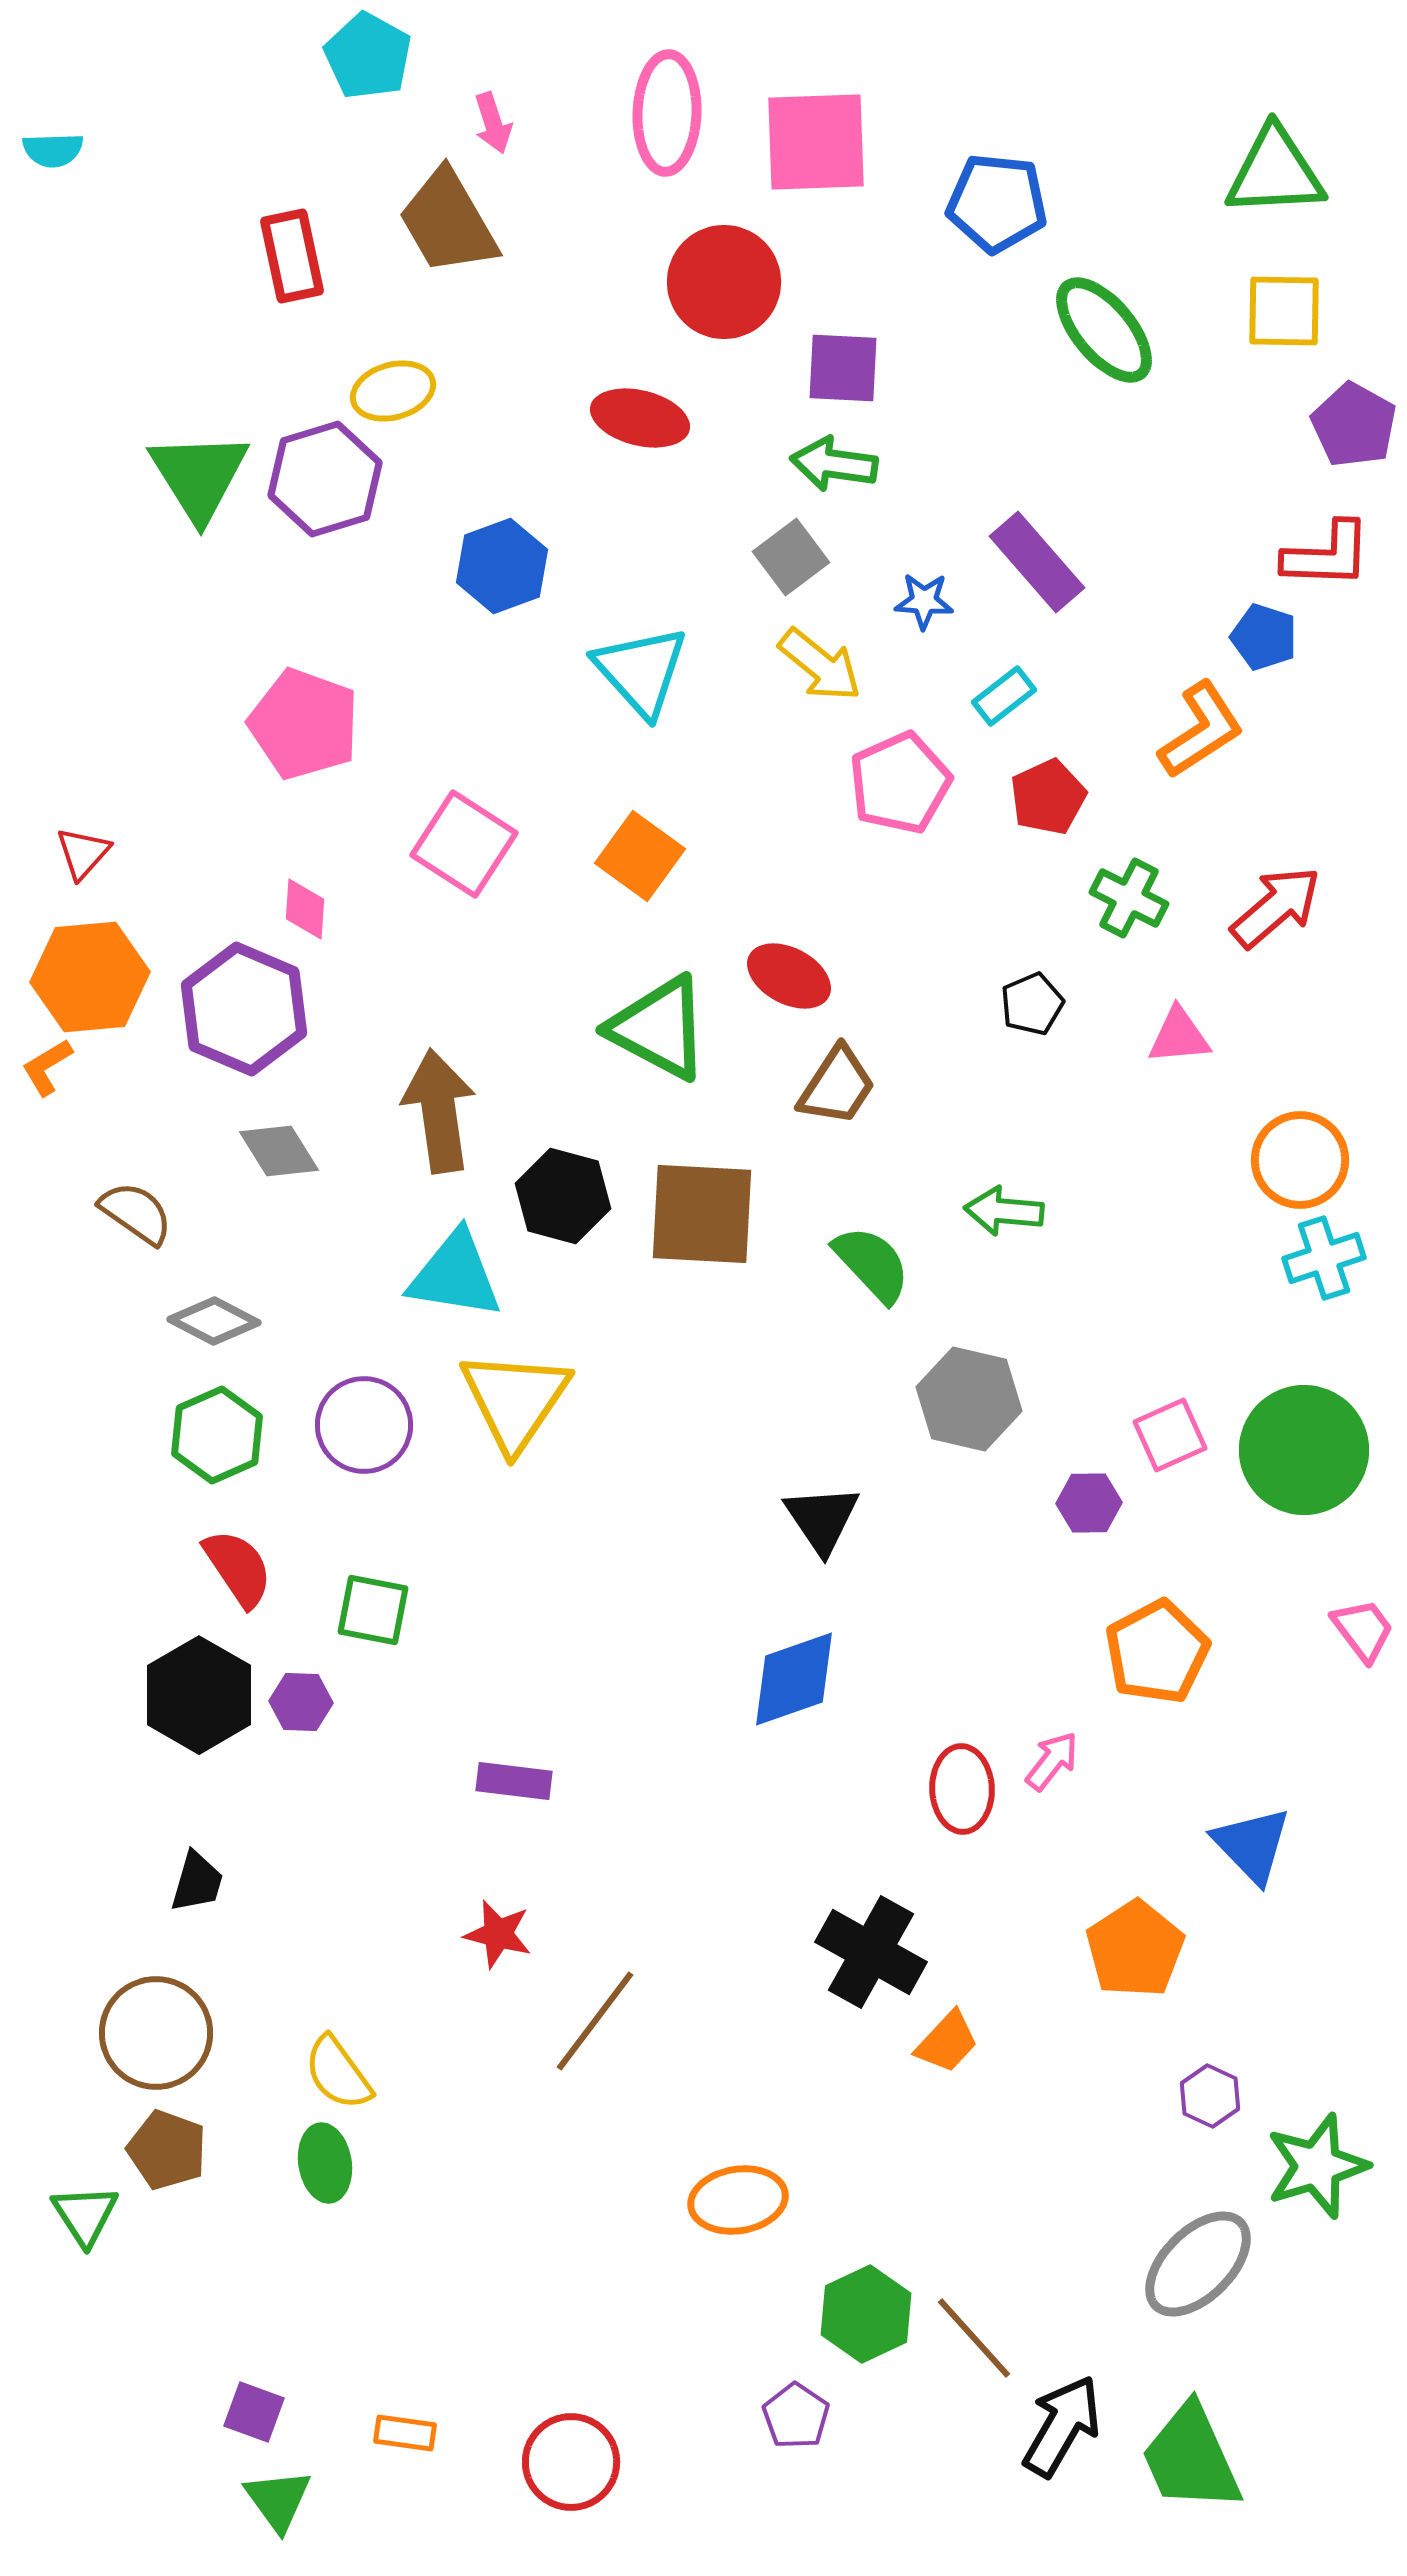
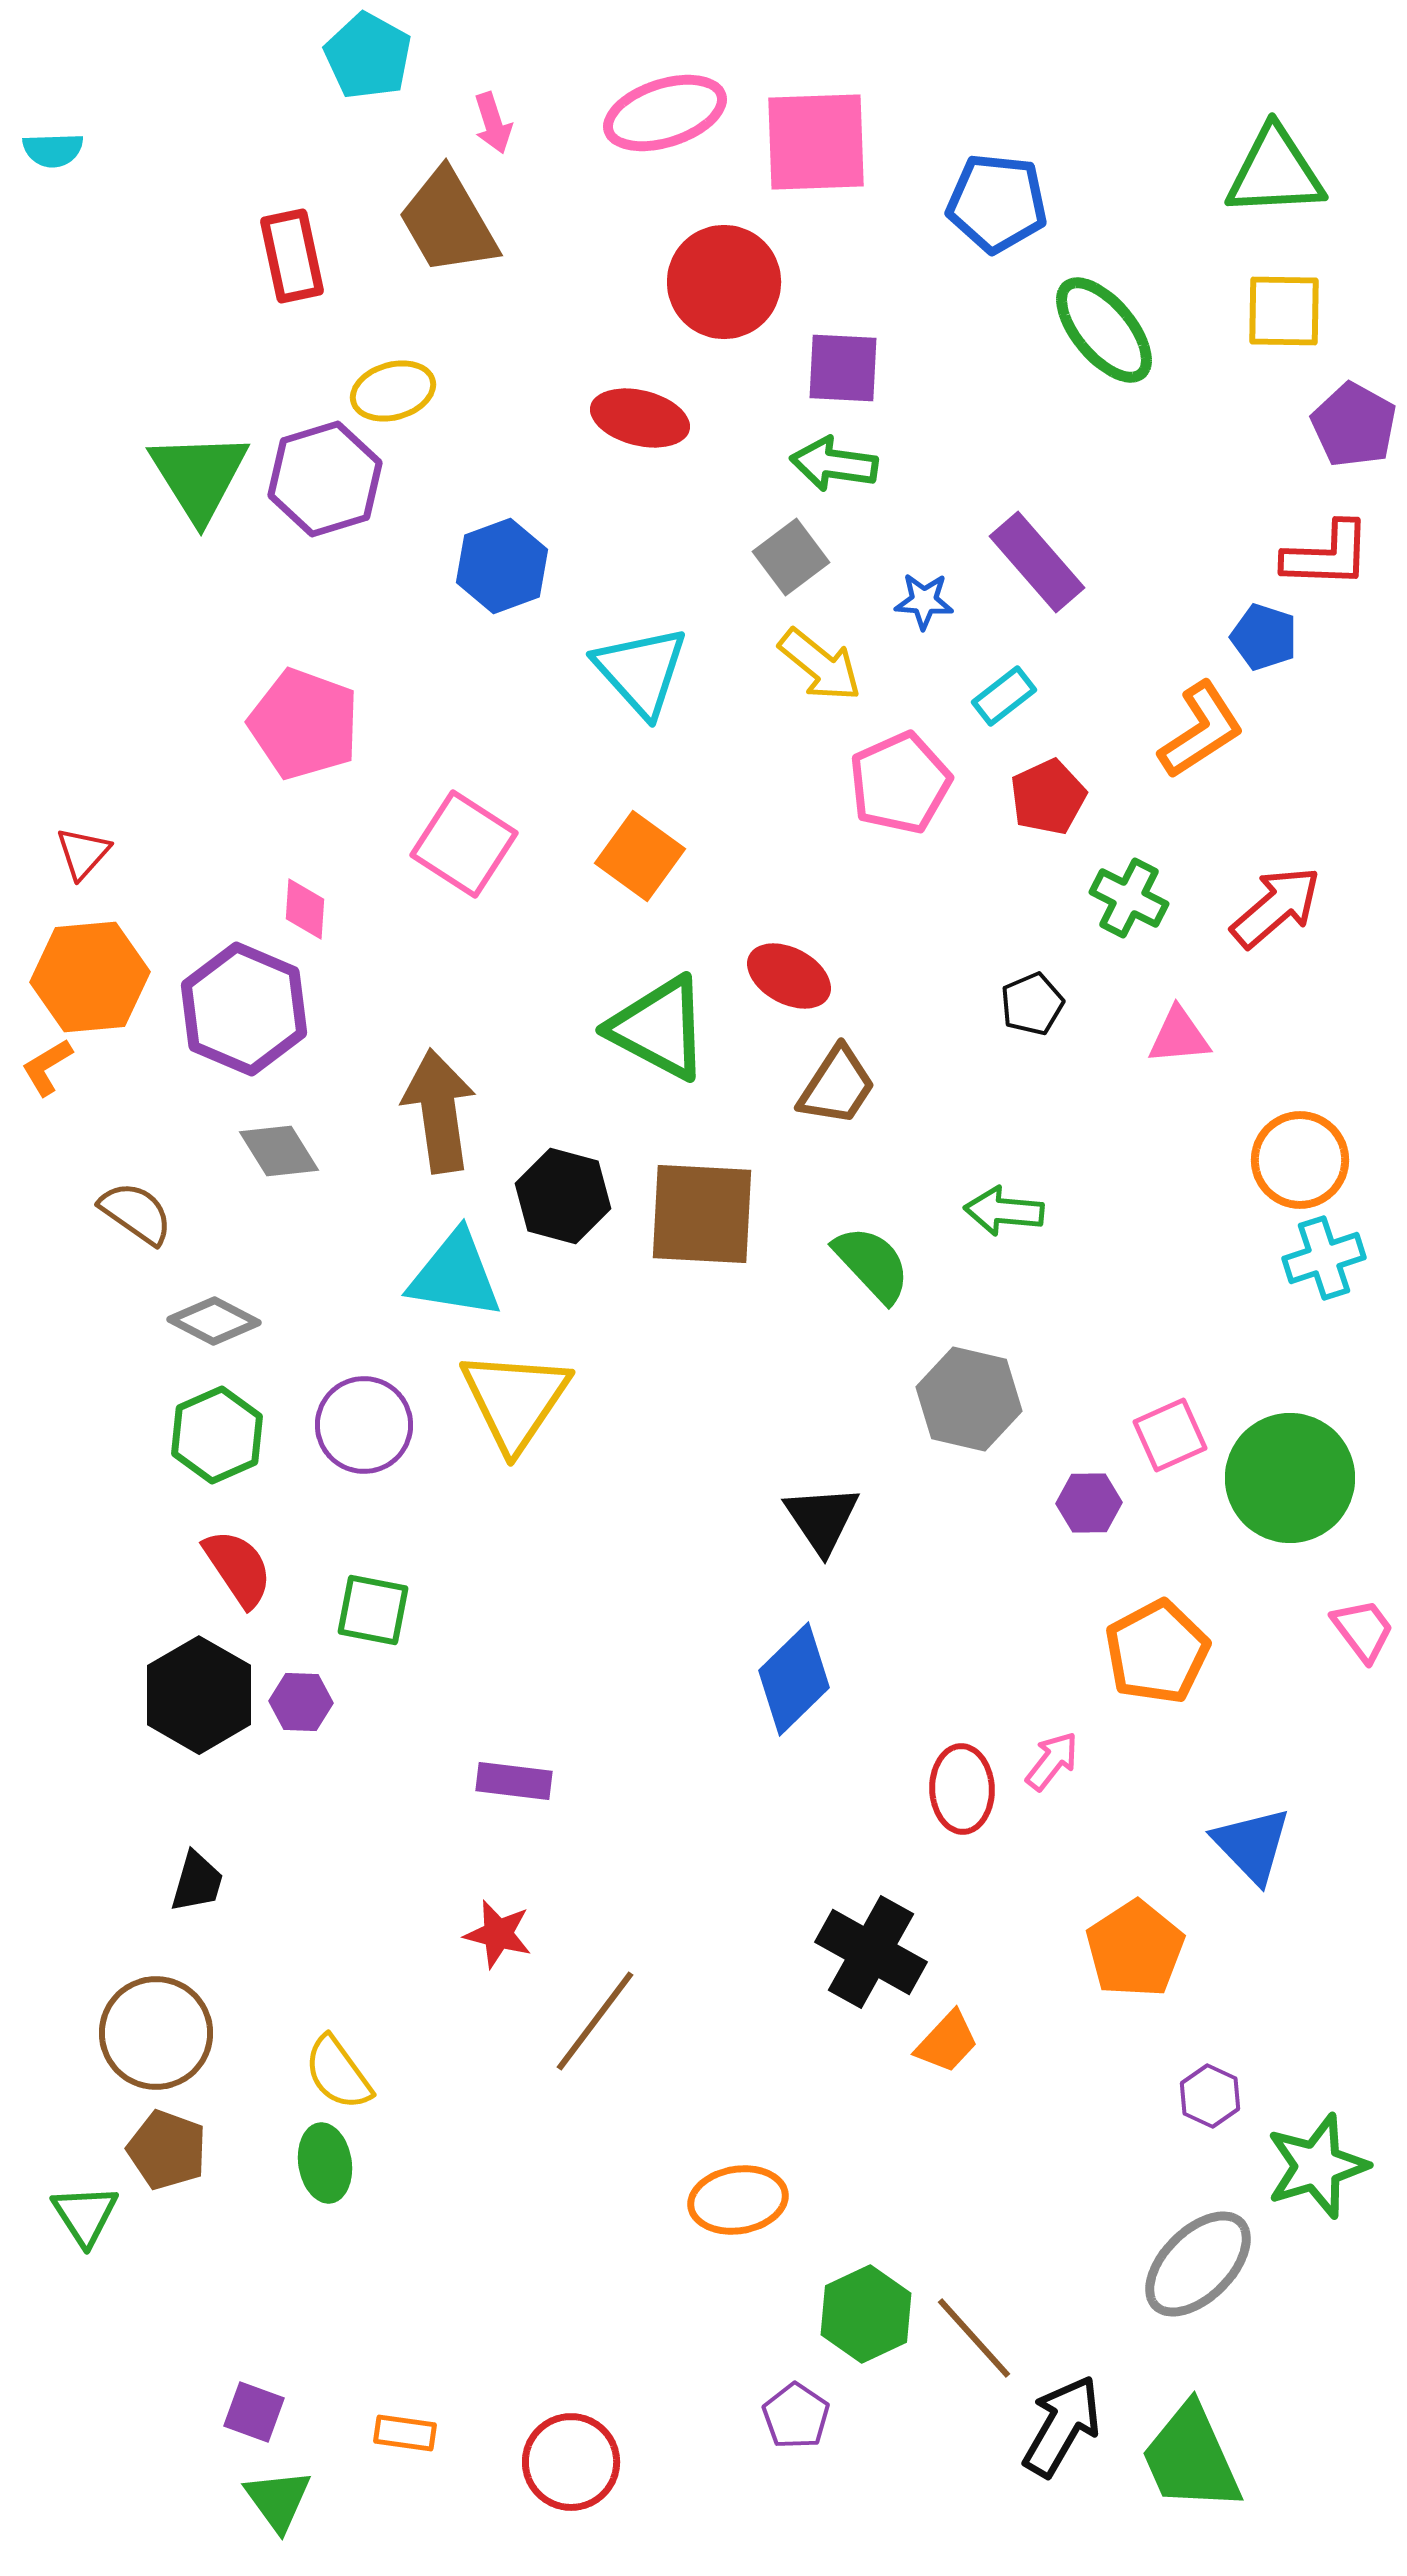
pink ellipse at (667, 113): moved 2 px left; rotated 70 degrees clockwise
green circle at (1304, 1450): moved 14 px left, 28 px down
blue diamond at (794, 1679): rotated 25 degrees counterclockwise
